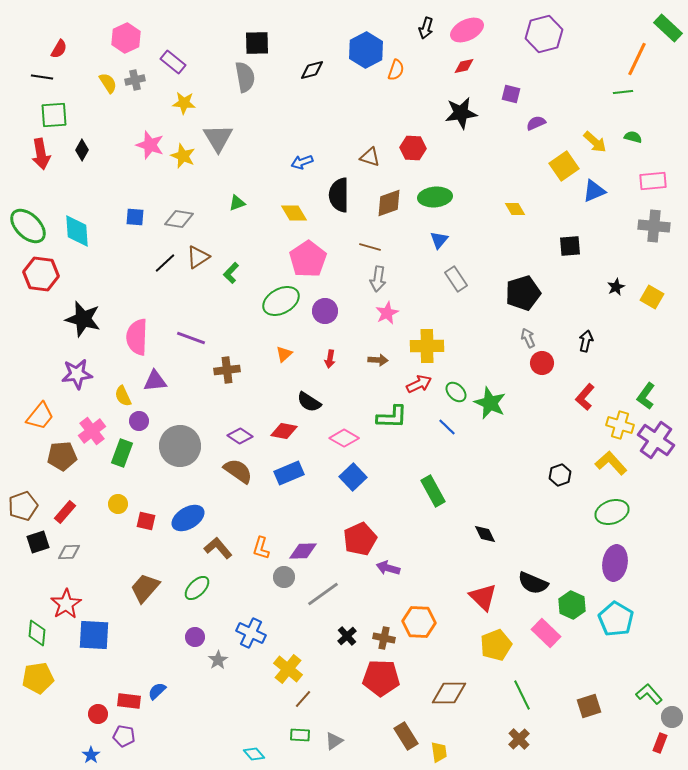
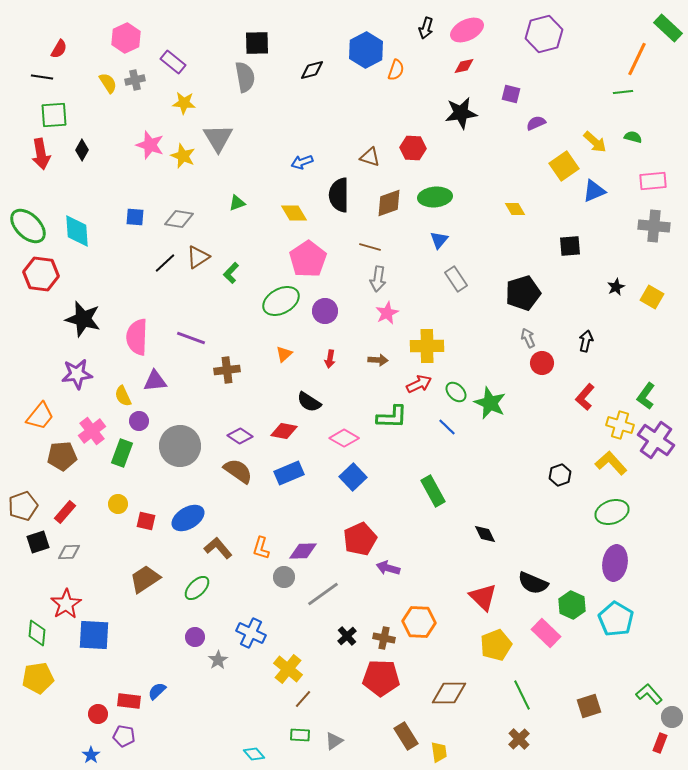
brown trapezoid at (145, 588): moved 9 px up; rotated 16 degrees clockwise
